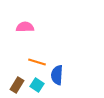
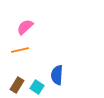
pink semicircle: rotated 42 degrees counterclockwise
orange line: moved 17 px left, 12 px up; rotated 30 degrees counterclockwise
cyan square: moved 2 px down
